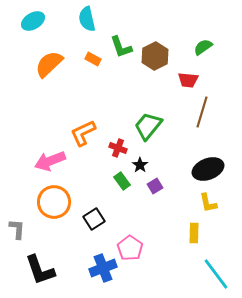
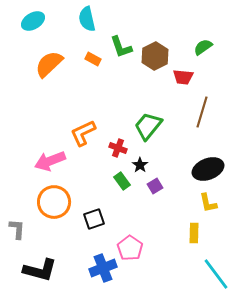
red trapezoid: moved 5 px left, 3 px up
black square: rotated 15 degrees clockwise
black L-shape: rotated 56 degrees counterclockwise
